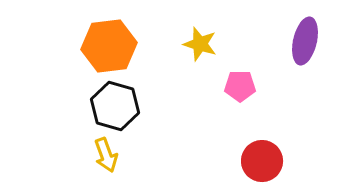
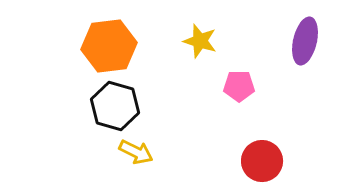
yellow star: moved 3 px up
pink pentagon: moved 1 px left
yellow arrow: moved 30 px right, 3 px up; rotated 44 degrees counterclockwise
